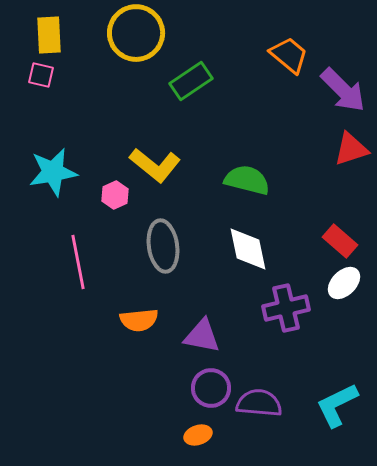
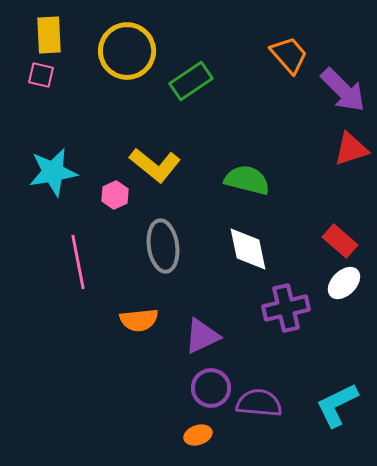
yellow circle: moved 9 px left, 18 px down
orange trapezoid: rotated 9 degrees clockwise
purple triangle: rotated 36 degrees counterclockwise
